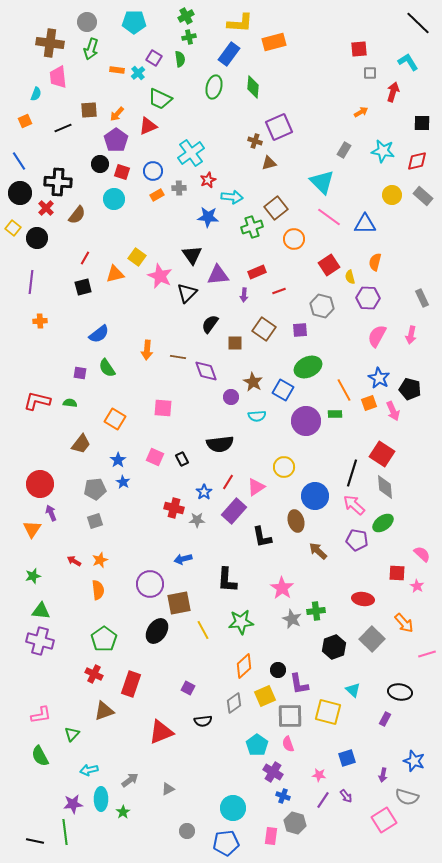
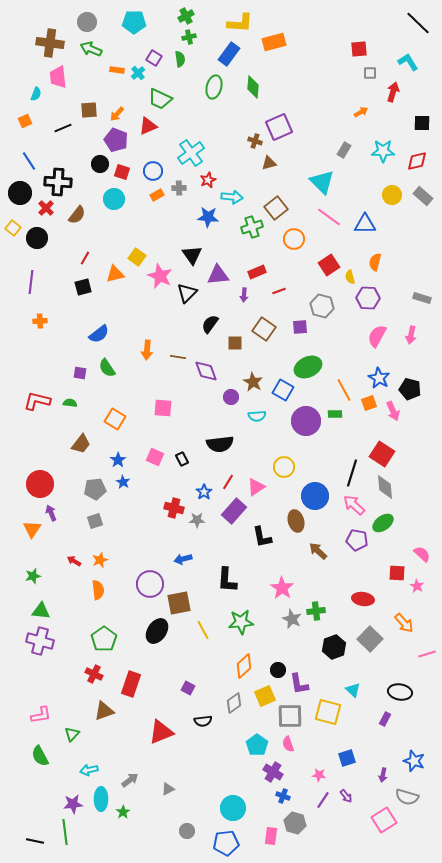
green arrow at (91, 49): rotated 95 degrees clockwise
purple pentagon at (116, 140): rotated 15 degrees counterclockwise
cyan star at (383, 151): rotated 10 degrees counterclockwise
blue line at (19, 161): moved 10 px right
gray rectangle at (422, 298): rotated 48 degrees counterclockwise
purple square at (300, 330): moved 3 px up
gray square at (372, 639): moved 2 px left
